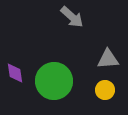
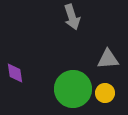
gray arrow: rotated 30 degrees clockwise
green circle: moved 19 px right, 8 px down
yellow circle: moved 3 px down
